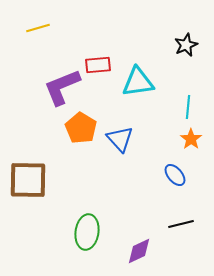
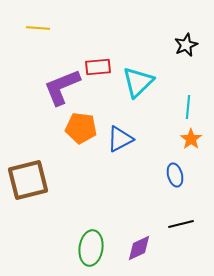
yellow line: rotated 20 degrees clockwise
red rectangle: moved 2 px down
cyan triangle: rotated 36 degrees counterclockwise
orange pentagon: rotated 24 degrees counterclockwise
blue triangle: rotated 44 degrees clockwise
blue ellipse: rotated 25 degrees clockwise
brown square: rotated 15 degrees counterclockwise
green ellipse: moved 4 px right, 16 px down
purple diamond: moved 3 px up
